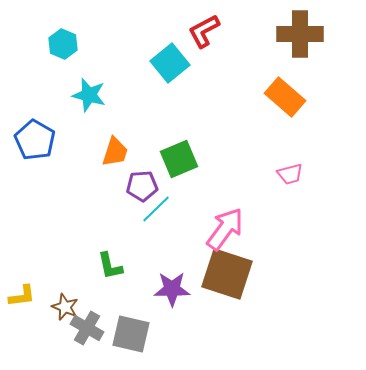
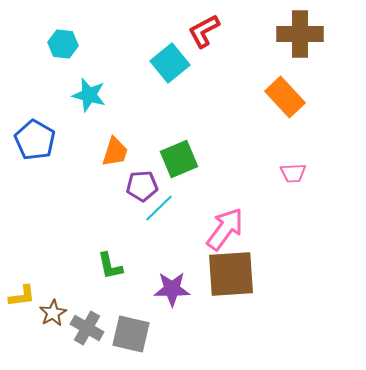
cyan hexagon: rotated 16 degrees counterclockwise
orange rectangle: rotated 6 degrees clockwise
pink trapezoid: moved 3 px right, 1 px up; rotated 12 degrees clockwise
cyan line: moved 3 px right, 1 px up
brown square: moved 4 px right; rotated 22 degrees counterclockwise
brown star: moved 12 px left, 6 px down; rotated 20 degrees clockwise
